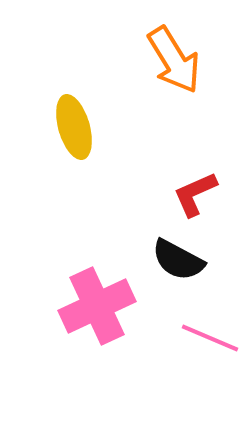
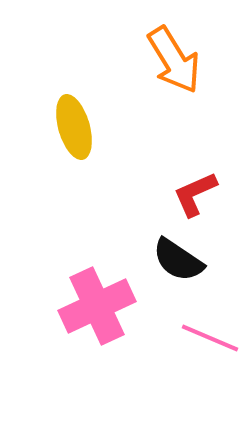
black semicircle: rotated 6 degrees clockwise
